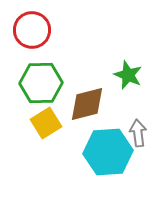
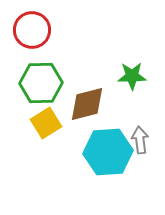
green star: moved 4 px right, 1 px down; rotated 24 degrees counterclockwise
gray arrow: moved 2 px right, 7 px down
